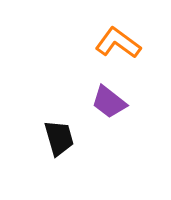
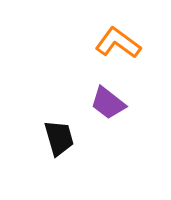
purple trapezoid: moved 1 px left, 1 px down
